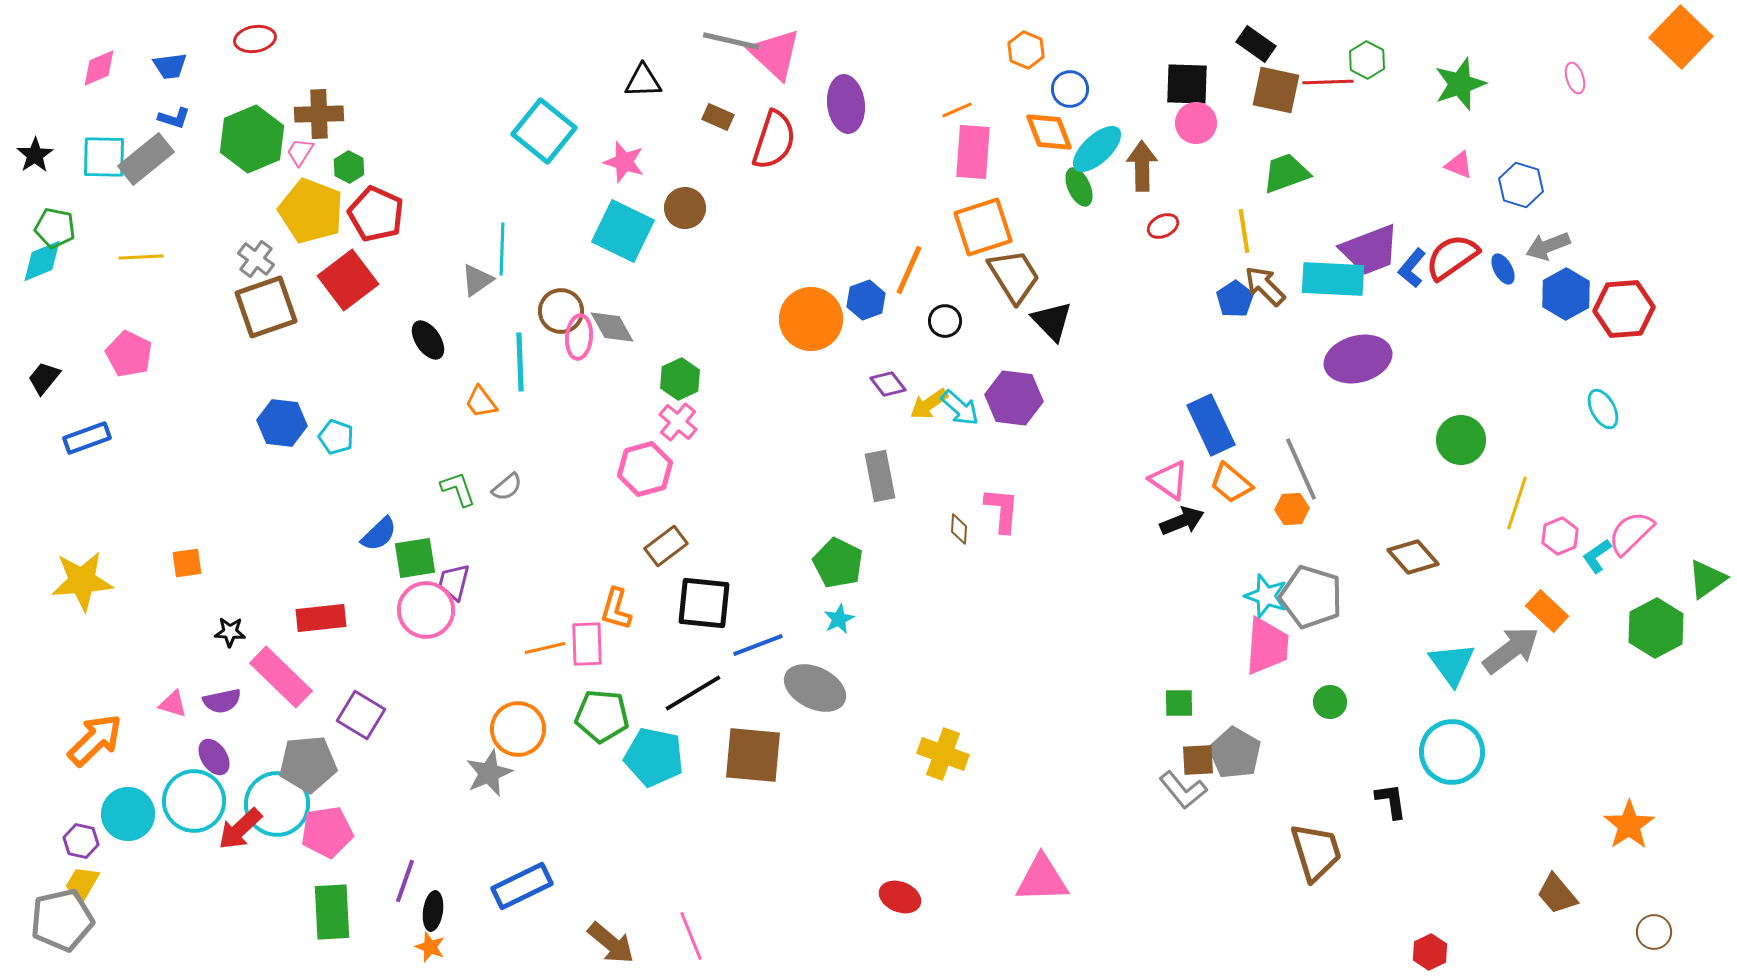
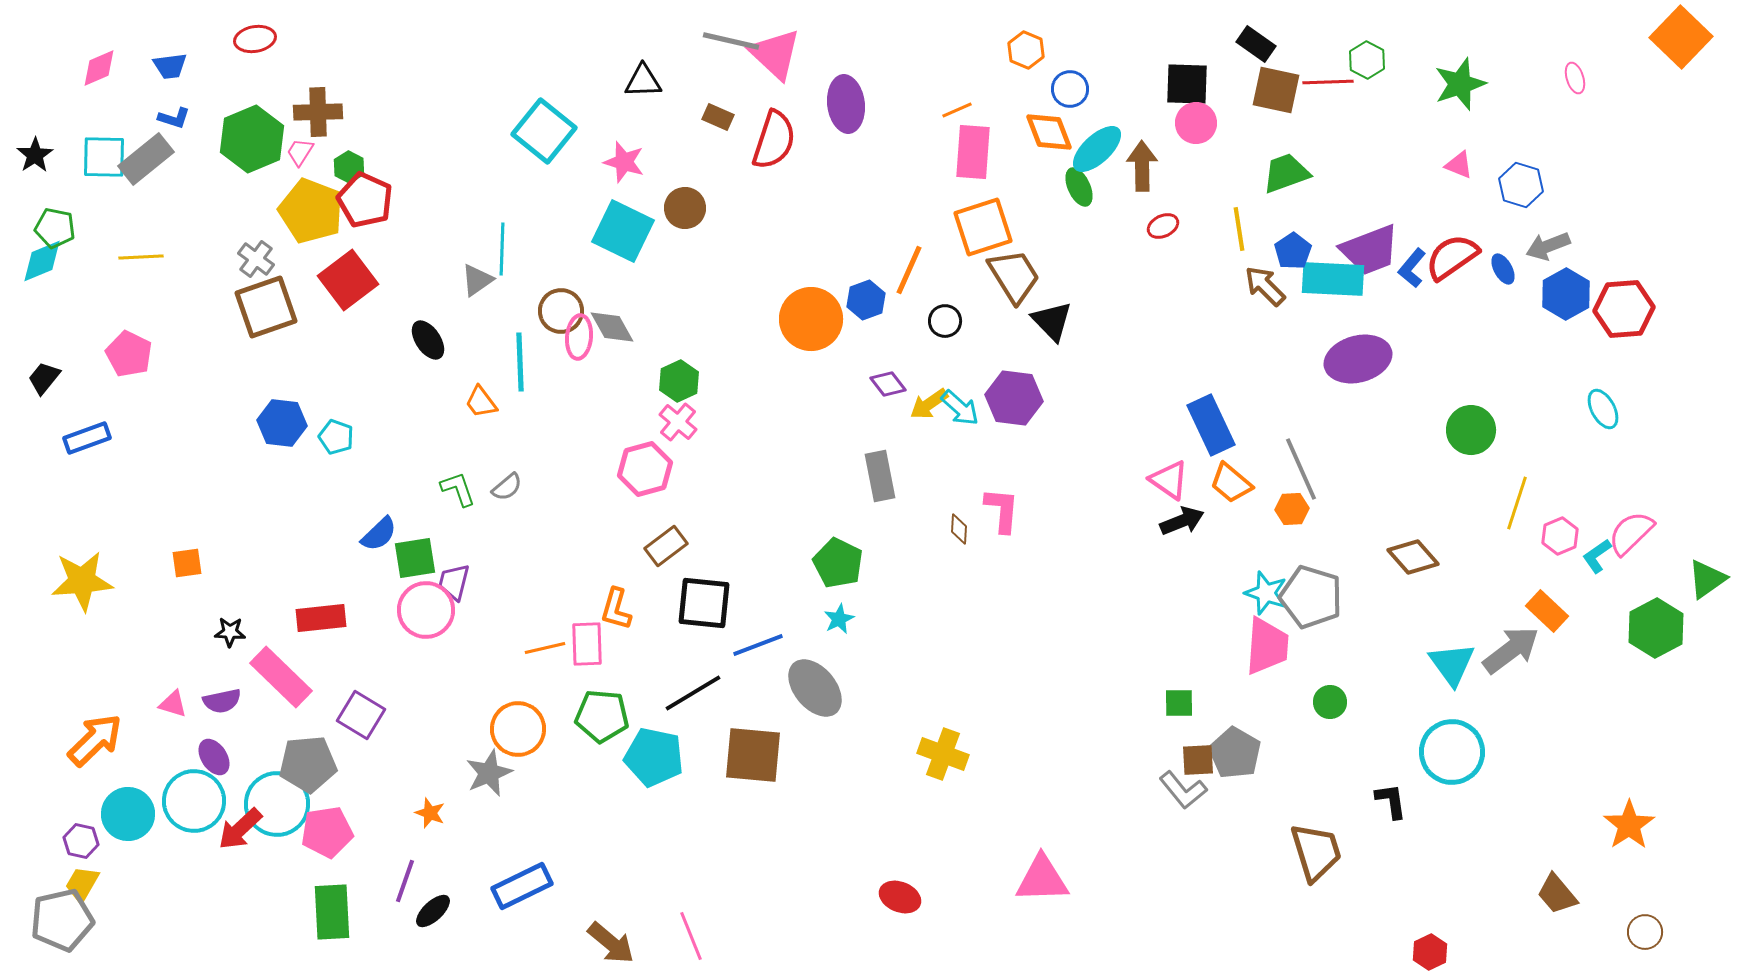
brown cross at (319, 114): moved 1 px left, 2 px up
red pentagon at (376, 214): moved 11 px left, 14 px up
yellow line at (1244, 231): moved 5 px left, 2 px up
blue pentagon at (1235, 299): moved 58 px right, 48 px up
green hexagon at (680, 379): moved 1 px left, 2 px down
green circle at (1461, 440): moved 10 px right, 10 px up
cyan star at (1266, 596): moved 3 px up
gray ellipse at (815, 688): rotated 24 degrees clockwise
black ellipse at (433, 911): rotated 39 degrees clockwise
brown circle at (1654, 932): moved 9 px left
orange star at (430, 947): moved 134 px up
